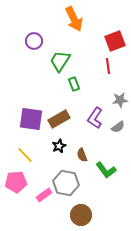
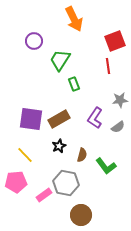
green trapezoid: moved 1 px up
brown semicircle: rotated 144 degrees counterclockwise
green L-shape: moved 4 px up
